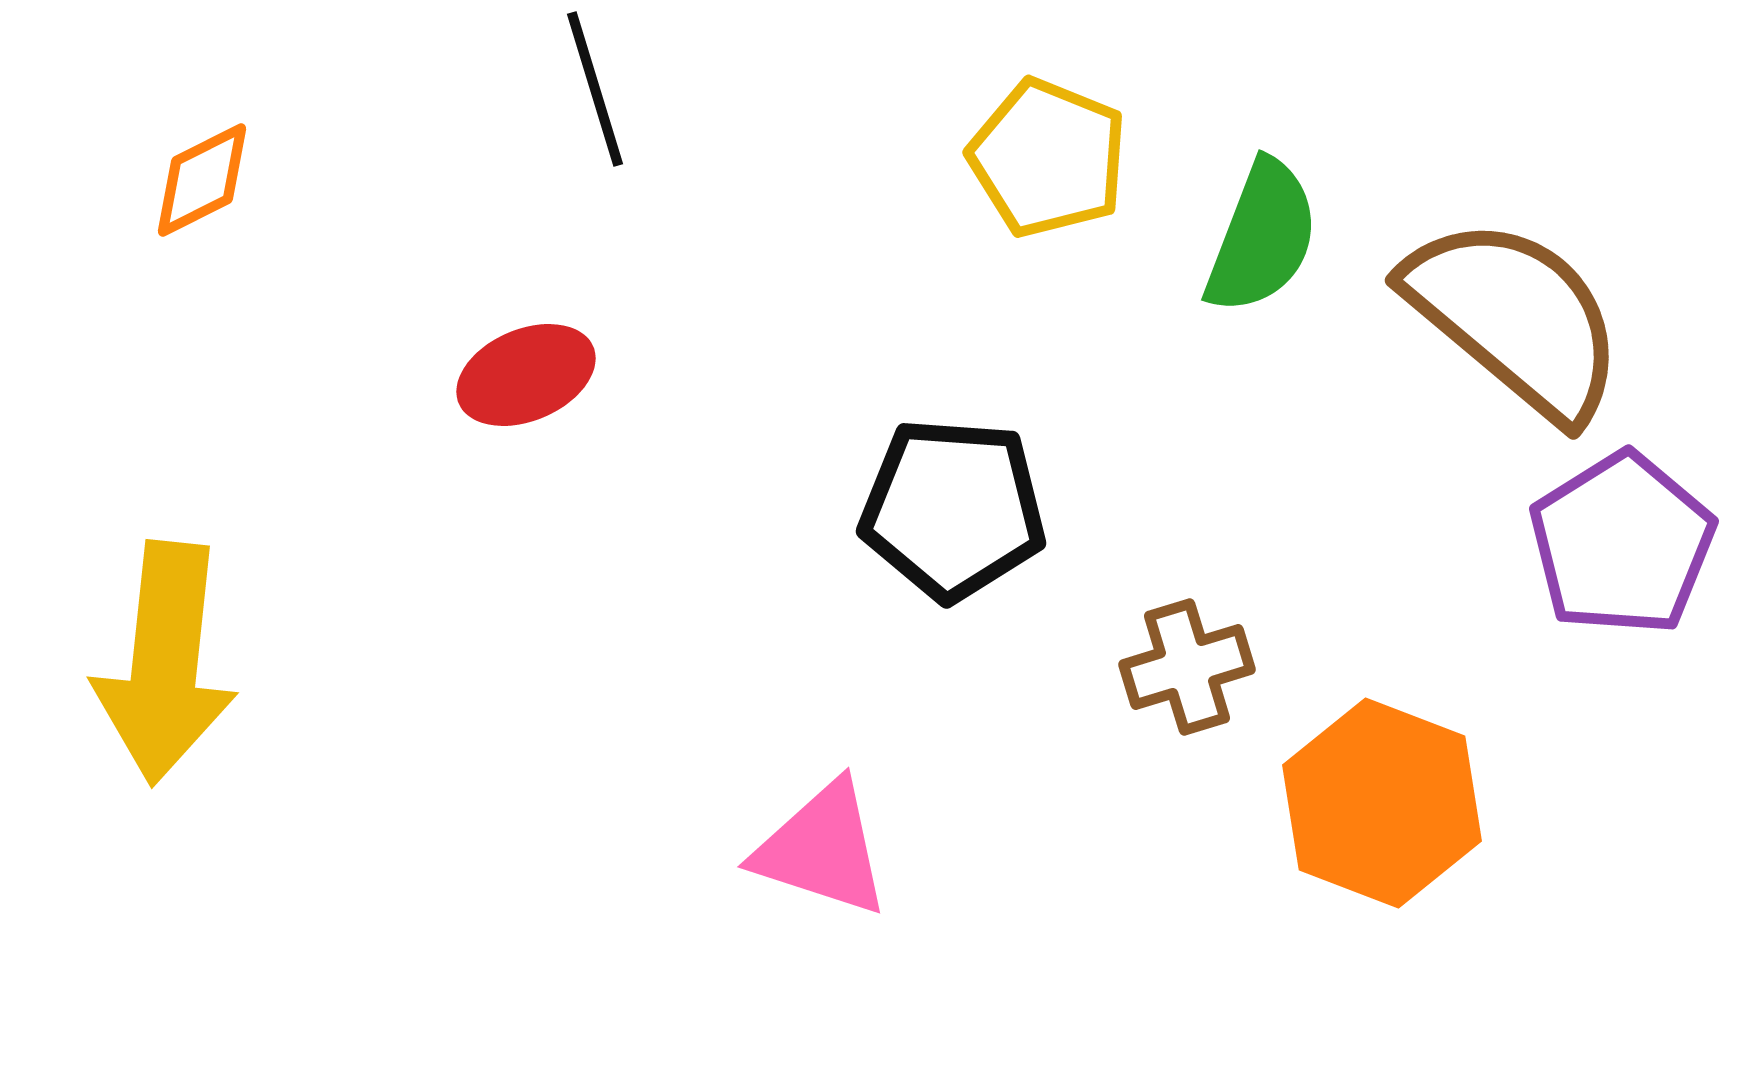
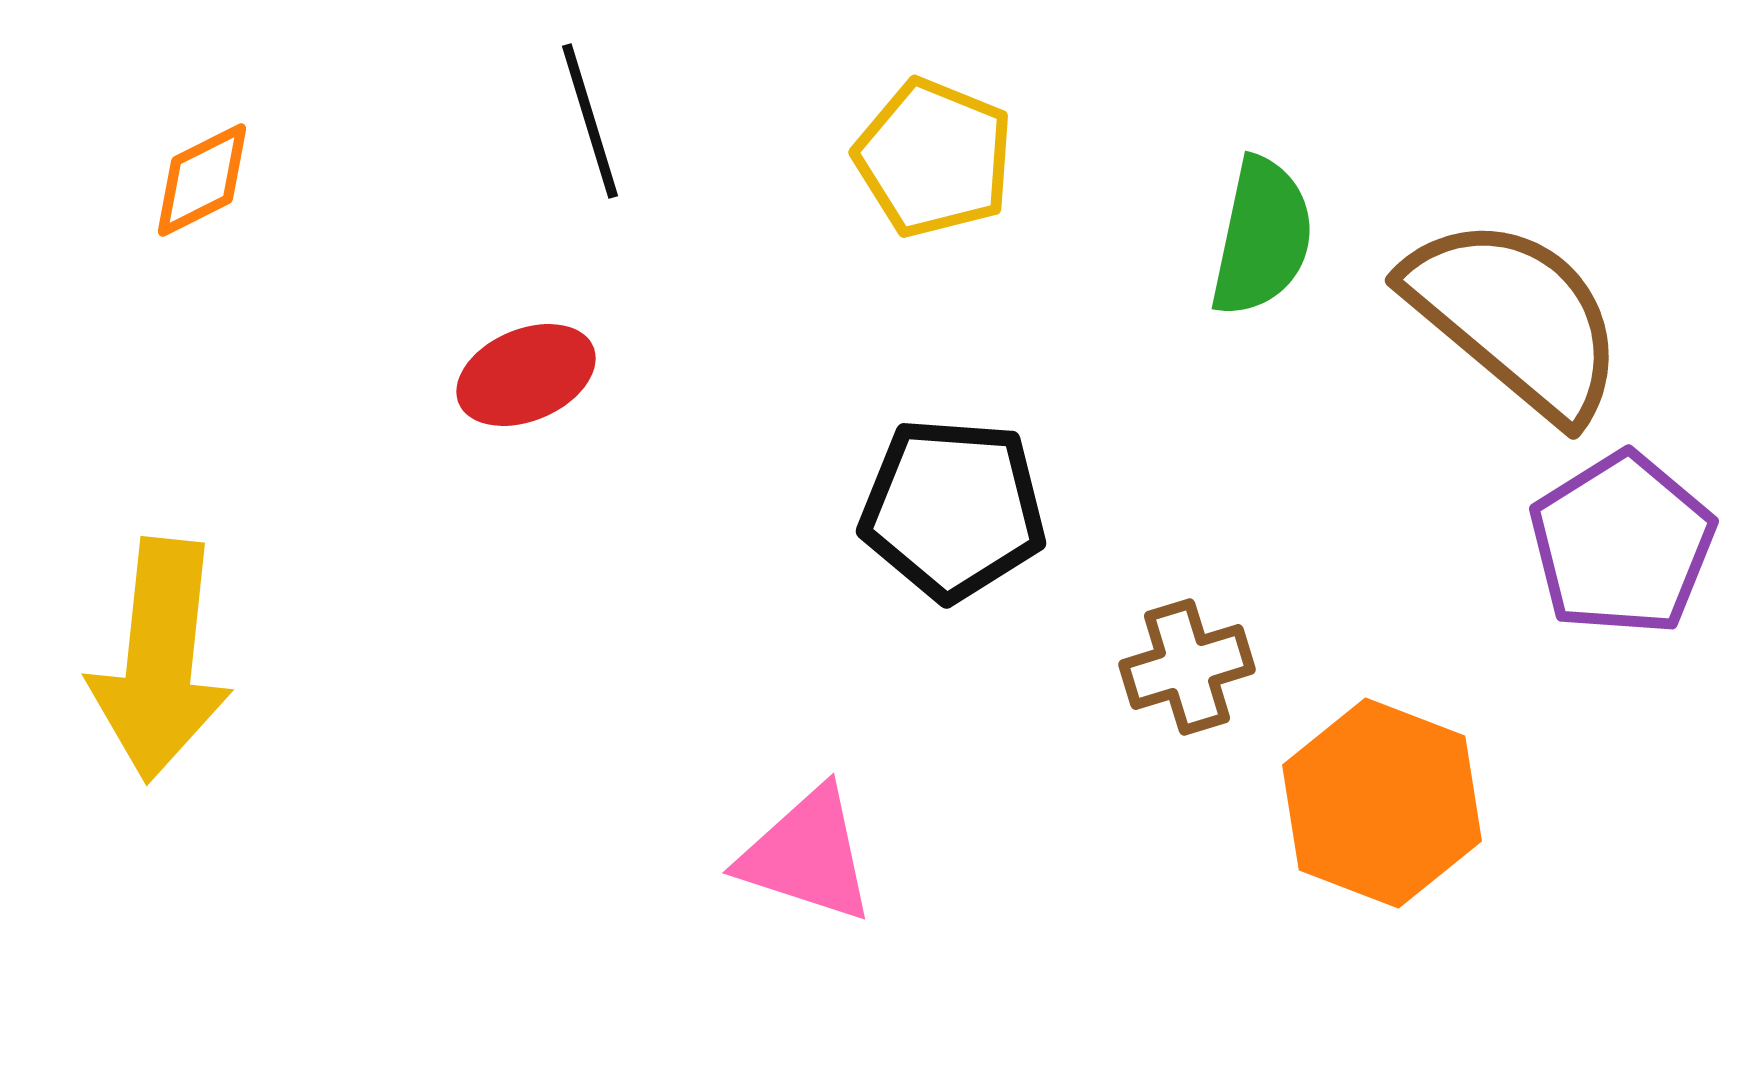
black line: moved 5 px left, 32 px down
yellow pentagon: moved 114 px left
green semicircle: rotated 9 degrees counterclockwise
yellow arrow: moved 5 px left, 3 px up
pink triangle: moved 15 px left, 6 px down
